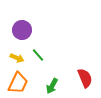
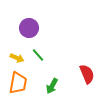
purple circle: moved 7 px right, 2 px up
red semicircle: moved 2 px right, 4 px up
orange trapezoid: rotated 15 degrees counterclockwise
